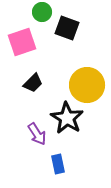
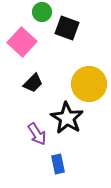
pink square: rotated 28 degrees counterclockwise
yellow circle: moved 2 px right, 1 px up
